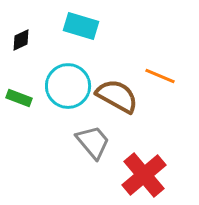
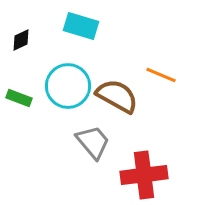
orange line: moved 1 px right, 1 px up
red cross: rotated 33 degrees clockwise
